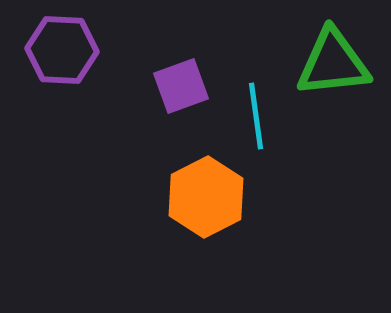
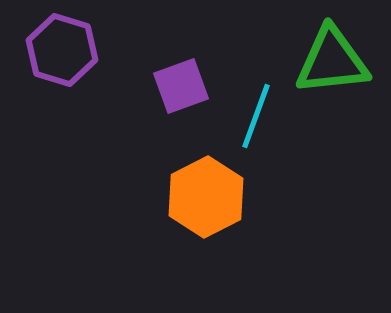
purple hexagon: rotated 14 degrees clockwise
green triangle: moved 1 px left, 2 px up
cyan line: rotated 28 degrees clockwise
